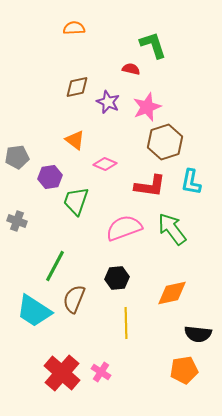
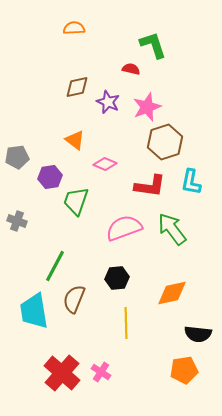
cyan trapezoid: rotated 48 degrees clockwise
